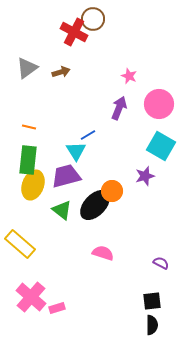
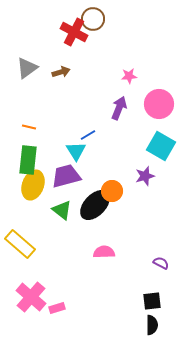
pink star: rotated 28 degrees counterclockwise
pink semicircle: moved 1 px right, 1 px up; rotated 20 degrees counterclockwise
